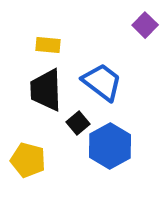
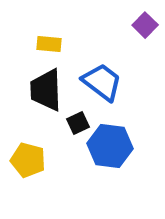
yellow rectangle: moved 1 px right, 1 px up
black square: rotated 15 degrees clockwise
blue hexagon: rotated 24 degrees counterclockwise
